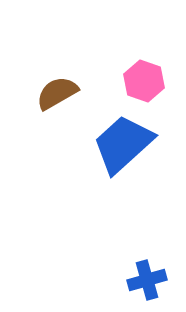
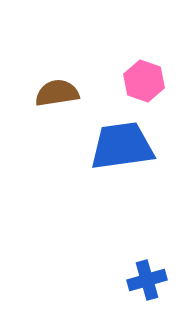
brown semicircle: rotated 21 degrees clockwise
blue trapezoid: moved 1 px left, 2 px down; rotated 34 degrees clockwise
